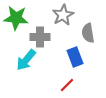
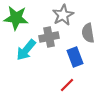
gray cross: moved 9 px right; rotated 12 degrees counterclockwise
cyan arrow: moved 10 px up
